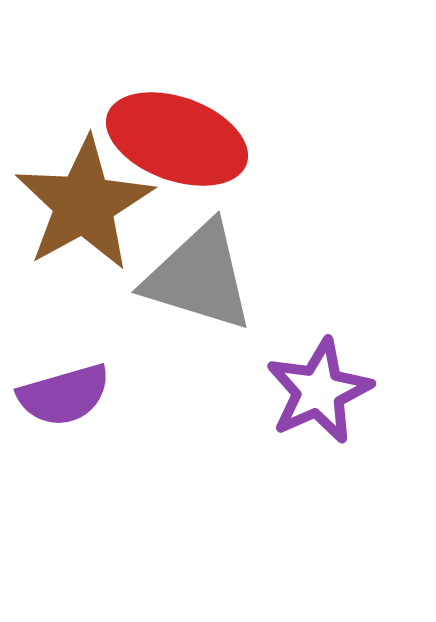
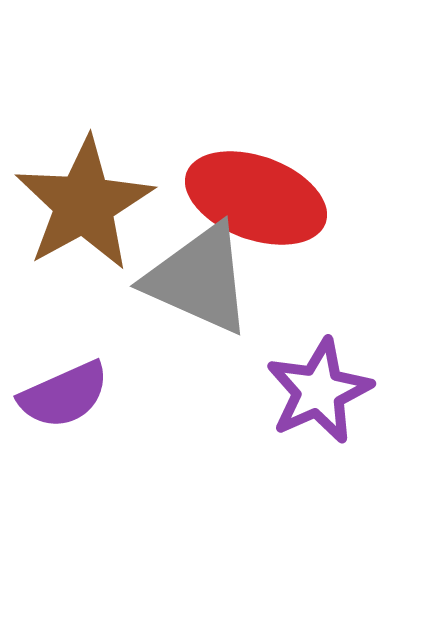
red ellipse: moved 79 px right, 59 px down
gray triangle: moved 2 px down; rotated 7 degrees clockwise
purple semicircle: rotated 8 degrees counterclockwise
